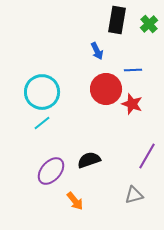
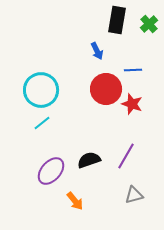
cyan circle: moved 1 px left, 2 px up
purple line: moved 21 px left
